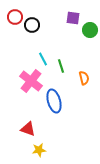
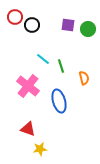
purple square: moved 5 px left, 7 px down
green circle: moved 2 px left, 1 px up
cyan line: rotated 24 degrees counterclockwise
pink cross: moved 3 px left, 5 px down
blue ellipse: moved 5 px right
yellow star: moved 1 px right, 1 px up
